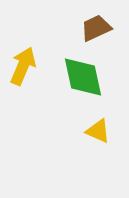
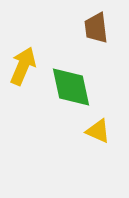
brown trapezoid: rotated 72 degrees counterclockwise
green diamond: moved 12 px left, 10 px down
